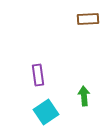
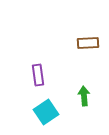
brown rectangle: moved 24 px down
